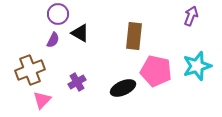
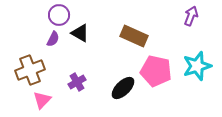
purple circle: moved 1 px right, 1 px down
brown rectangle: rotated 72 degrees counterclockwise
purple semicircle: moved 1 px up
black ellipse: rotated 20 degrees counterclockwise
